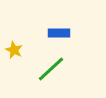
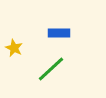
yellow star: moved 2 px up
